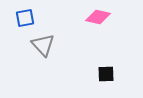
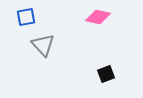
blue square: moved 1 px right, 1 px up
black square: rotated 18 degrees counterclockwise
